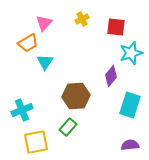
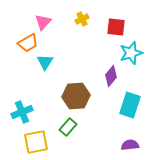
pink triangle: moved 1 px left, 1 px up
cyan cross: moved 2 px down
